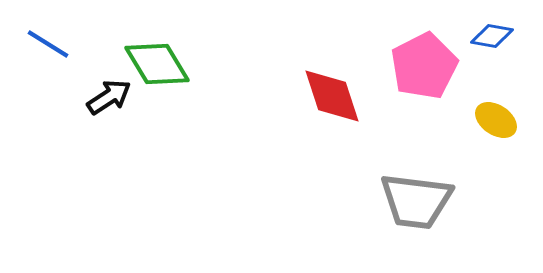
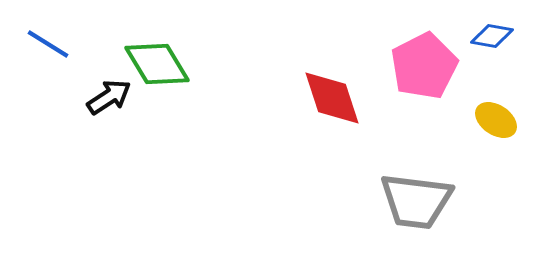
red diamond: moved 2 px down
